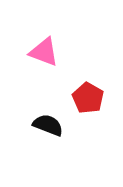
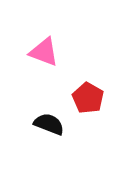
black semicircle: moved 1 px right, 1 px up
